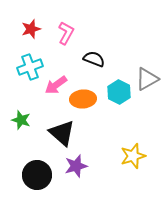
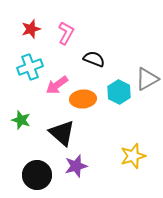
pink arrow: moved 1 px right
